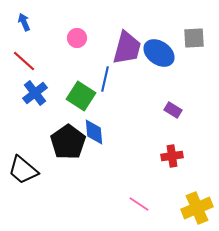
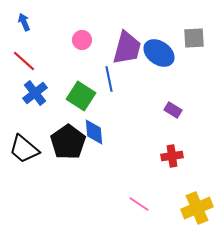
pink circle: moved 5 px right, 2 px down
blue line: moved 4 px right; rotated 25 degrees counterclockwise
black trapezoid: moved 1 px right, 21 px up
